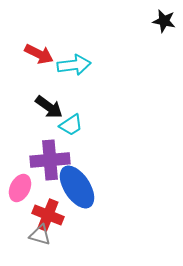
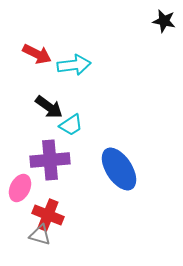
red arrow: moved 2 px left
blue ellipse: moved 42 px right, 18 px up
